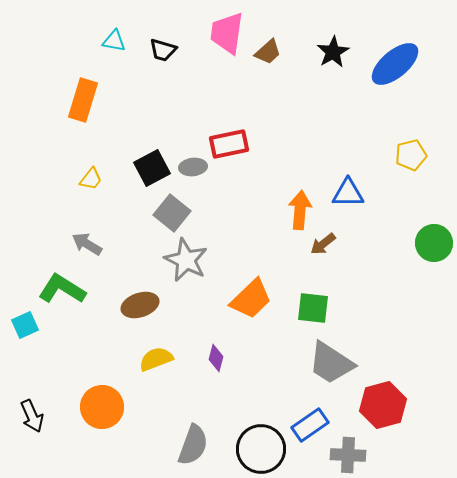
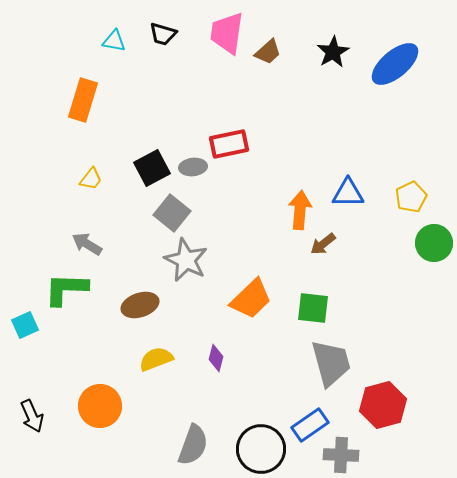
black trapezoid: moved 16 px up
yellow pentagon: moved 42 px down; rotated 12 degrees counterclockwise
green L-shape: moved 4 px right; rotated 30 degrees counterclockwise
gray trapezoid: rotated 138 degrees counterclockwise
orange circle: moved 2 px left, 1 px up
gray cross: moved 7 px left
